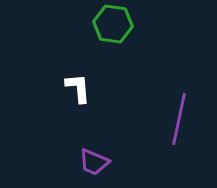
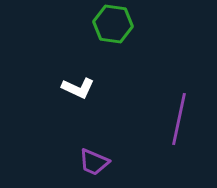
white L-shape: rotated 120 degrees clockwise
